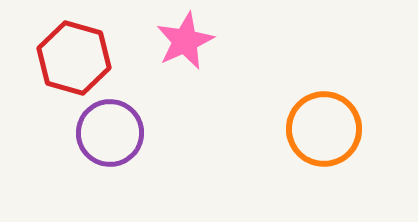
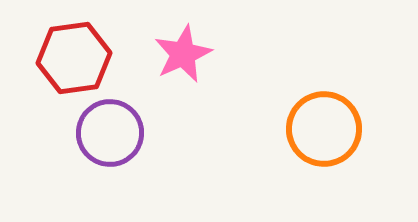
pink star: moved 2 px left, 13 px down
red hexagon: rotated 24 degrees counterclockwise
